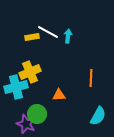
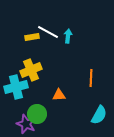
yellow cross: moved 1 px right, 2 px up
cyan semicircle: moved 1 px right, 1 px up
